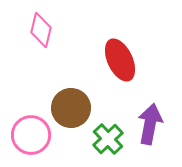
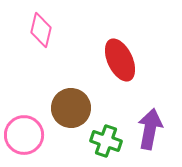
purple arrow: moved 5 px down
pink circle: moved 7 px left
green cross: moved 2 px left, 2 px down; rotated 28 degrees counterclockwise
